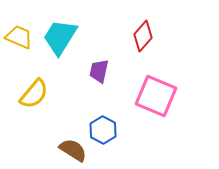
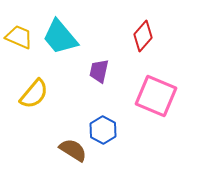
cyan trapezoid: rotated 72 degrees counterclockwise
